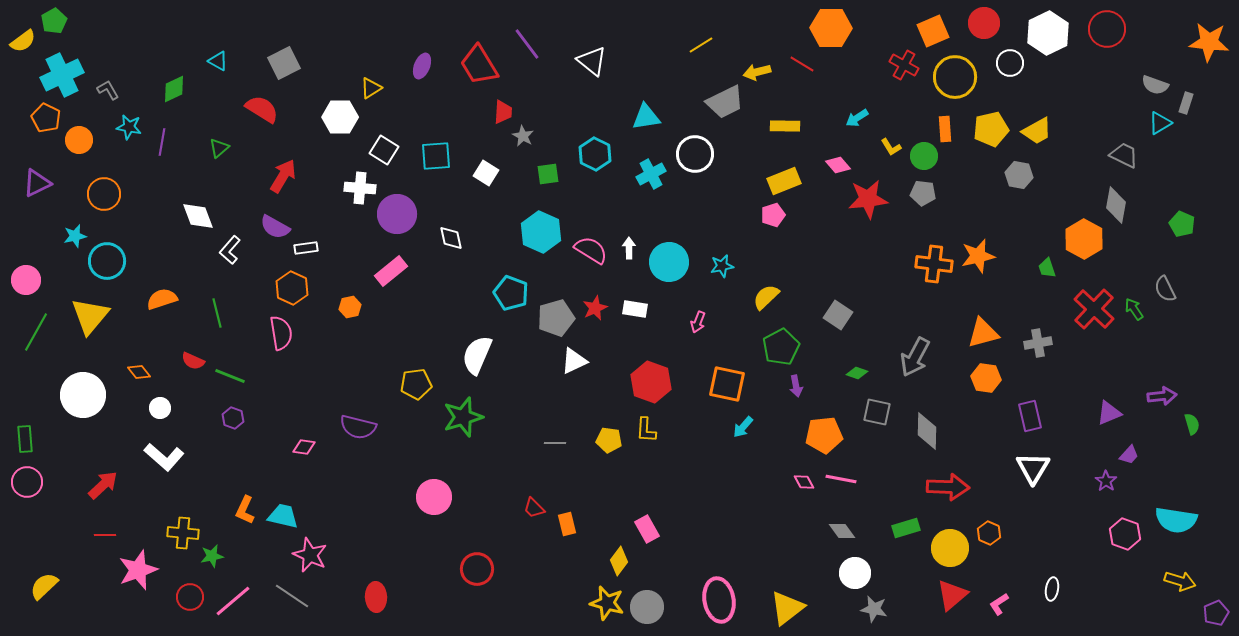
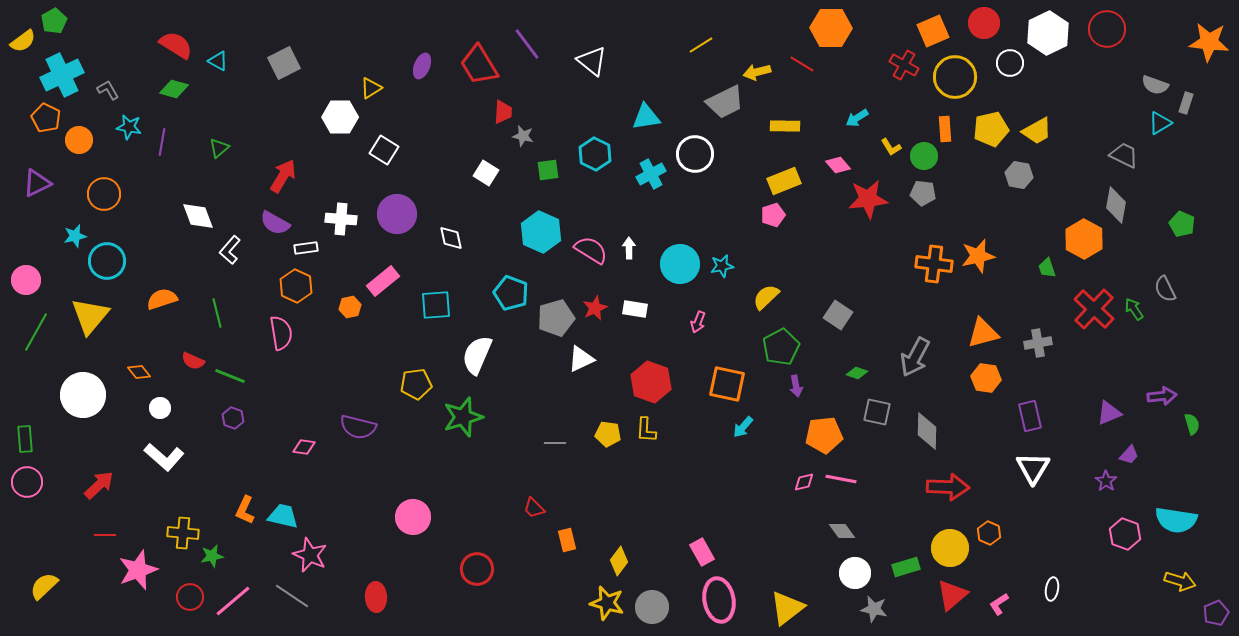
green diamond at (174, 89): rotated 40 degrees clockwise
red semicircle at (262, 109): moved 86 px left, 64 px up
gray star at (523, 136): rotated 15 degrees counterclockwise
cyan square at (436, 156): moved 149 px down
green square at (548, 174): moved 4 px up
white cross at (360, 188): moved 19 px left, 31 px down
purple semicircle at (275, 227): moved 4 px up
cyan circle at (669, 262): moved 11 px right, 2 px down
pink rectangle at (391, 271): moved 8 px left, 10 px down
orange hexagon at (292, 288): moved 4 px right, 2 px up
white triangle at (574, 361): moved 7 px right, 2 px up
yellow pentagon at (609, 440): moved 1 px left, 6 px up
pink diamond at (804, 482): rotated 75 degrees counterclockwise
red arrow at (103, 485): moved 4 px left
pink circle at (434, 497): moved 21 px left, 20 px down
orange rectangle at (567, 524): moved 16 px down
green rectangle at (906, 528): moved 39 px down
pink rectangle at (647, 529): moved 55 px right, 23 px down
gray circle at (647, 607): moved 5 px right
